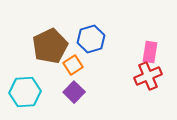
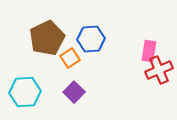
blue hexagon: rotated 12 degrees clockwise
brown pentagon: moved 3 px left, 8 px up
pink rectangle: moved 1 px left, 1 px up
orange square: moved 3 px left, 7 px up
red cross: moved 11 px right, 6 px up
